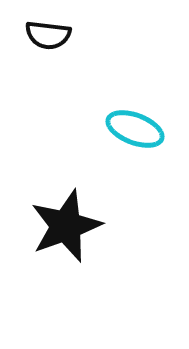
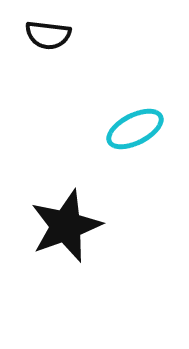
cyan ellipse: rotated 48 degrees counterclockwise
